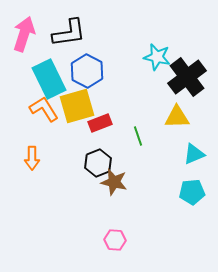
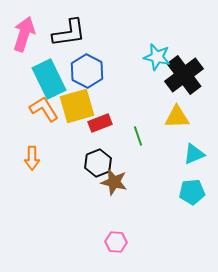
black cross: moved 3 px left, 2 px up
pink hexagon: moved 1 px right, 2 px down
